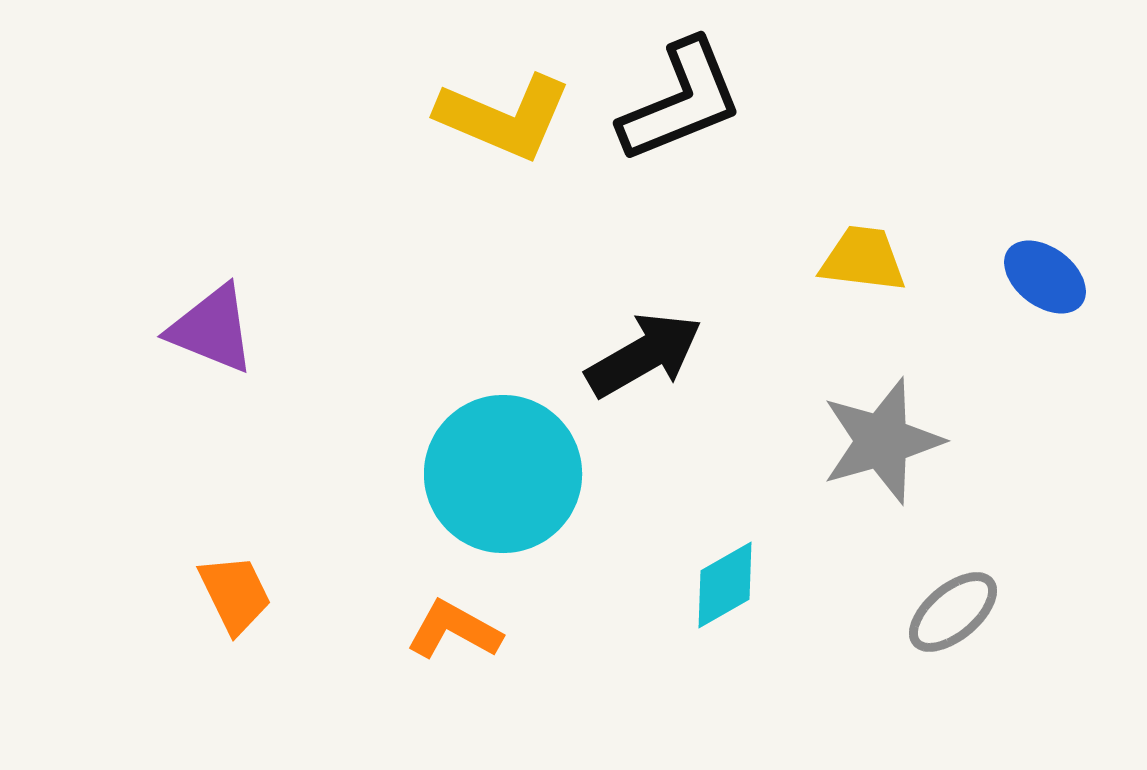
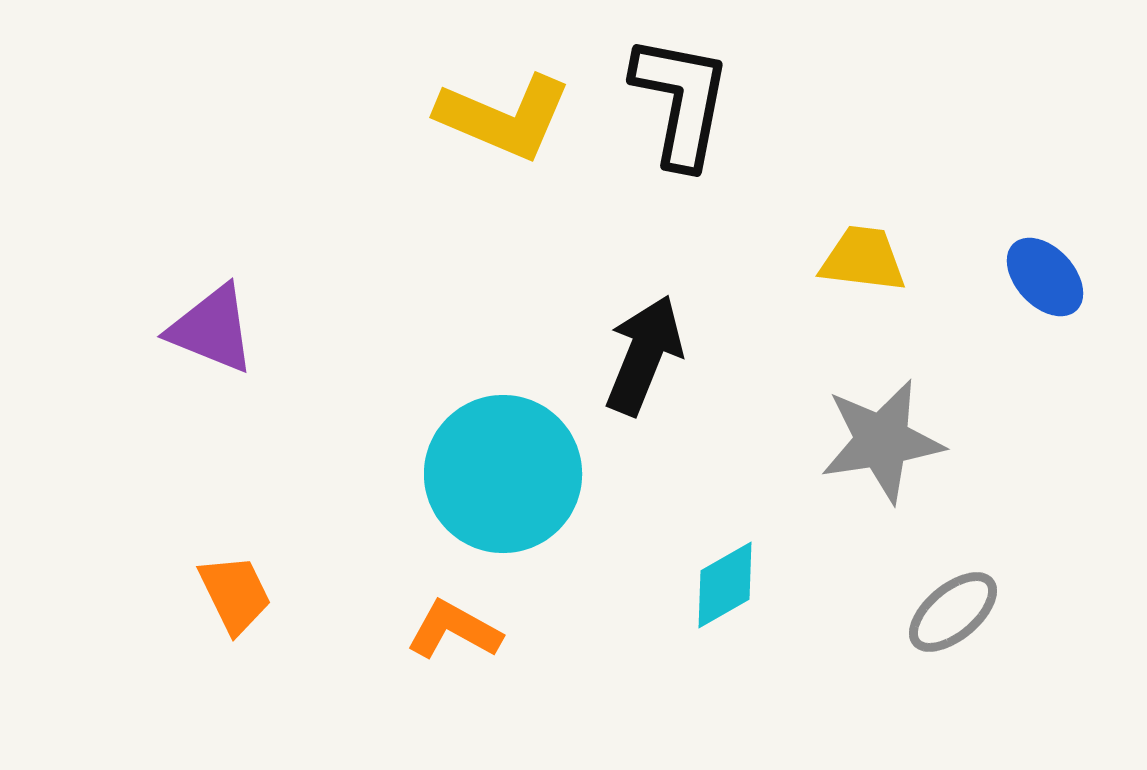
black L-shape: rotated 57 degrees counterclockwise
blue ellipse: rotated 10 degrees clockwise
black arrow: rotated 38 degrees counterclockwise
gray star: rotated 7 degrees clockwise
